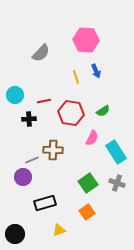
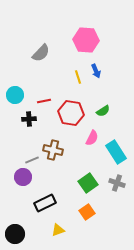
yellow line: moved 2 px right
brown cross: rotated 12 degrees clockwise
black rectangle: rotated 10 degrees counterclockwise
yellow triangle: moved 1 px left
